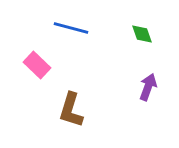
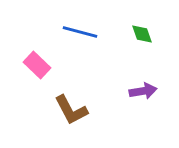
blue line: moved 9 px right, 4 px down
purple arrow: moved 5 px left, 4 px down; rotated 60 degrees clockwise
brown L-shape: rotated 45 degrees counterclockwise
